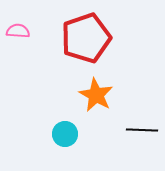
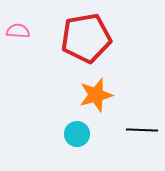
red pentagon: rotated 9 degrees clockwise
orange star: rotated 28 degrees clockwise
cyan circle: moved 12 px right
